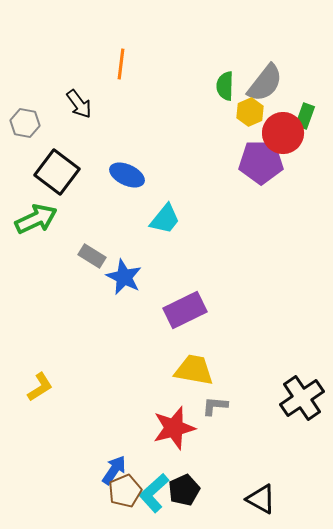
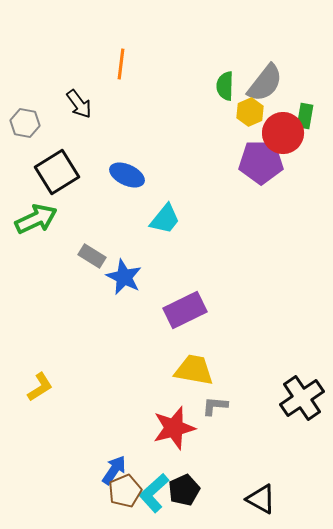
green rectangle: rotated 10 degrees counterclockwise
black square: rotated 21 degrees clockwise
